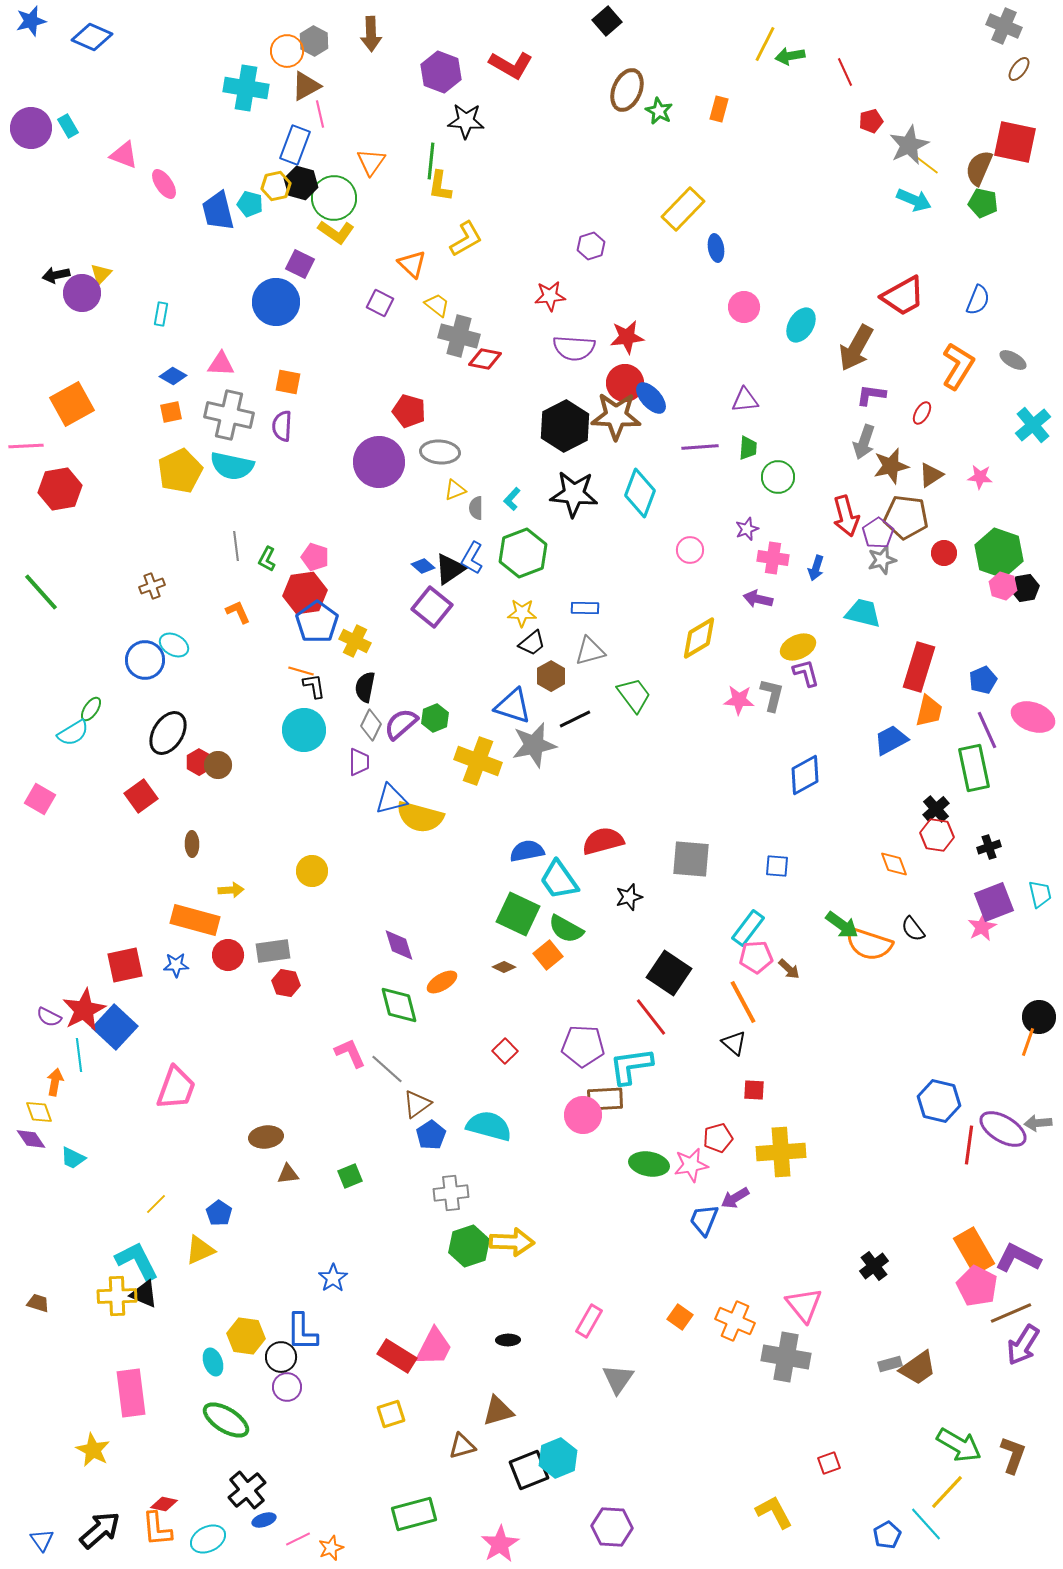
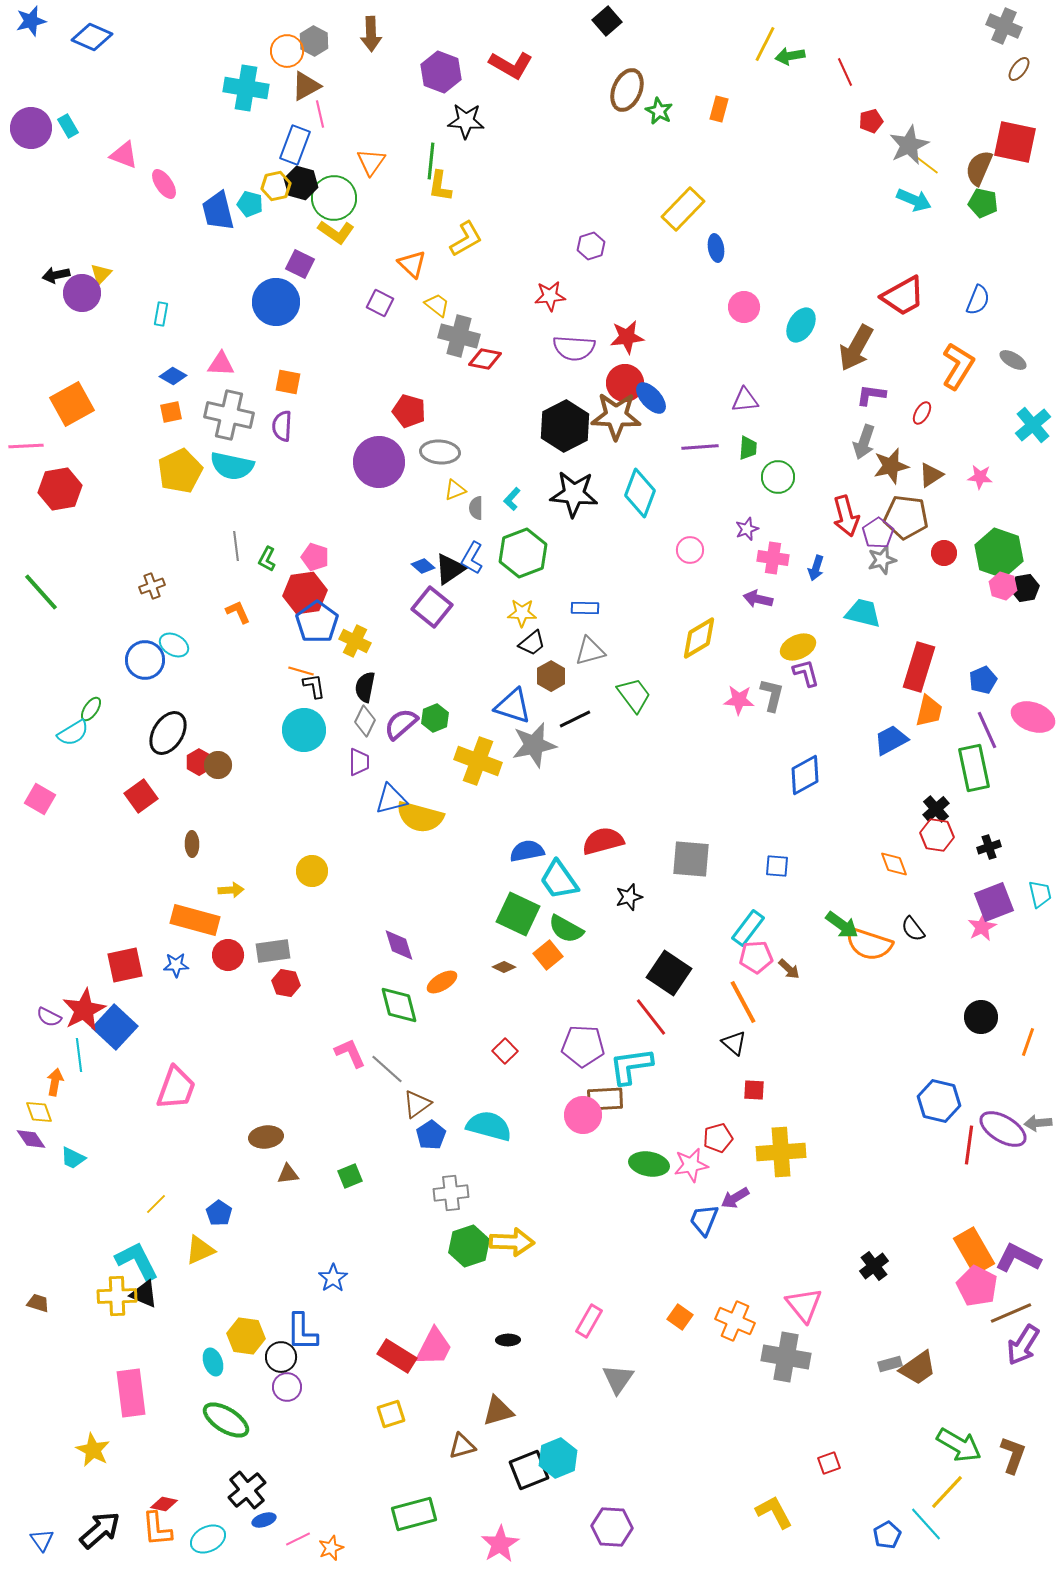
gray diamond at (371, 725): moved 6 px left, 4 px up
black circle at (1039, 1017): moved 58 px left
